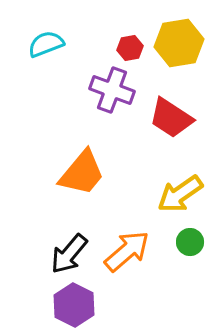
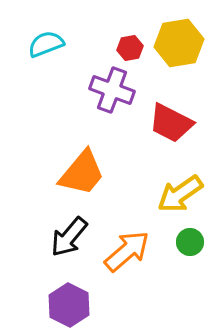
red trapezoid: moved 5 px down; rotated 6 degrees counterclockwise
black arrow: moved 17 px up
purple hexagon: moved 5 px left
